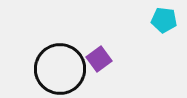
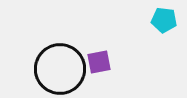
purple square: moved 3 px down; rotated 25 degrees clockwise
